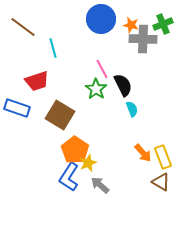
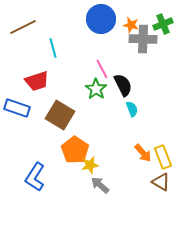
brown line: rotated 64 degrees counterclockwise
yellow star: moved 2 px right, 2 px down; rotated 12 degrees clockwise
blue L-shape: moved 34 px left
